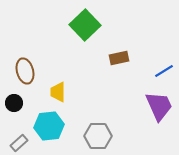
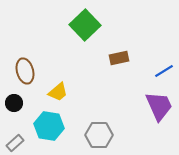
yellow trapezoid: rotated 130 degrees counterclockwise
cyan hexagon: rotated 16 degrees clockwise
gray hexagon: moved 1 px right, 1 px up
gray rectangle: moved 4 px left
